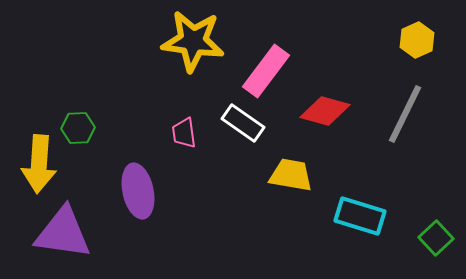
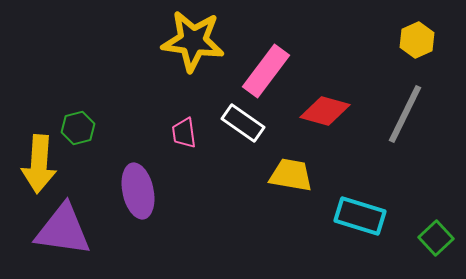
green hexagon: rotated 12 degrees counterclockwise
purple triangle: moved 3 px up
